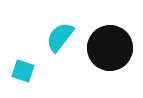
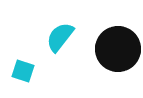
black circle: moved 8 px right, 1 px down
